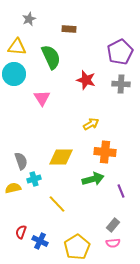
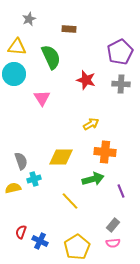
yellow line: moved 13 px right, 3 px up
